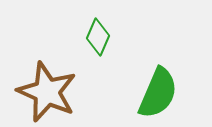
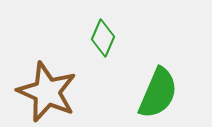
green diamond: moved 5 px right, 1 px down
